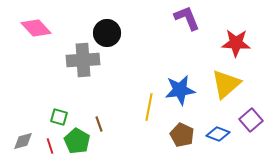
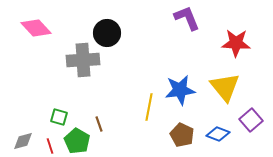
yellow triangle: moved 1 px left, 3 px down; rotated 28 degrees counterclockwise
